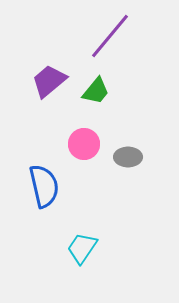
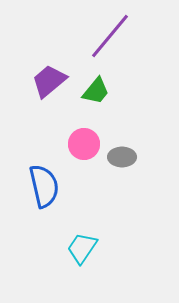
gray ellipse: moved 6 px left
